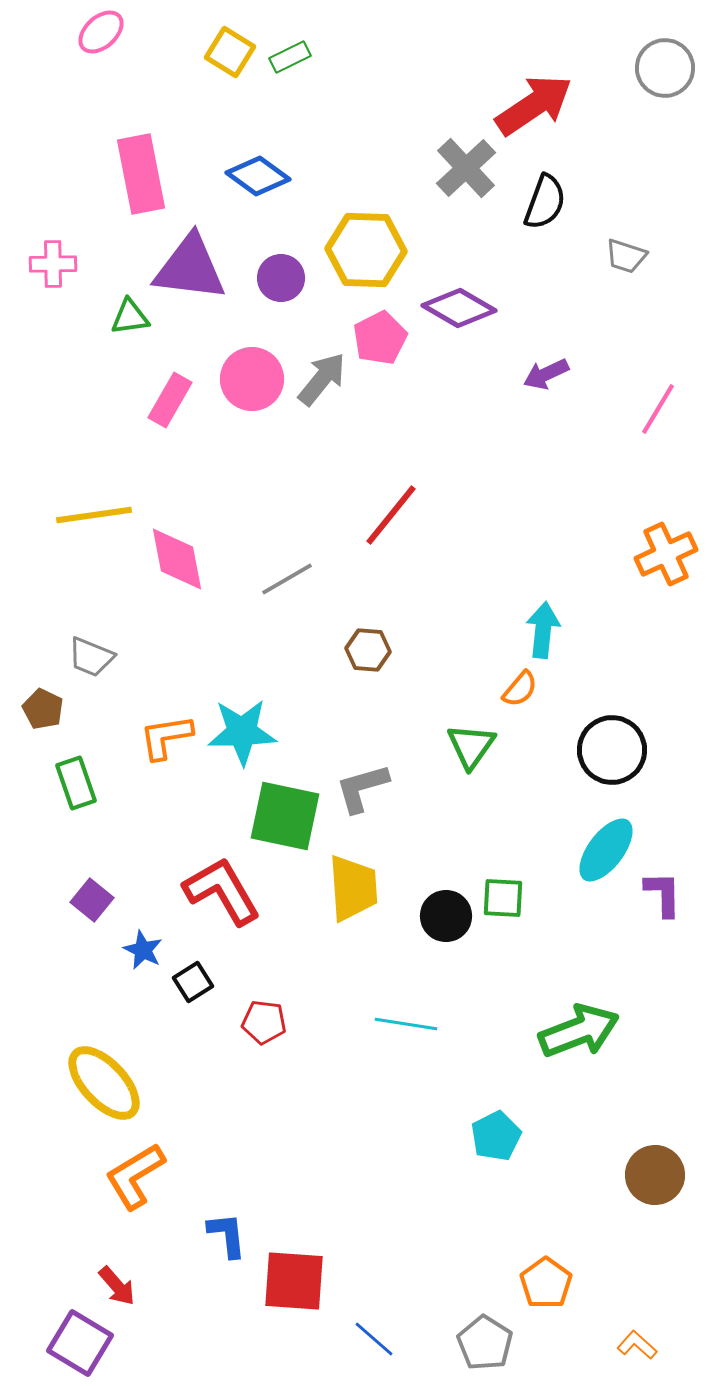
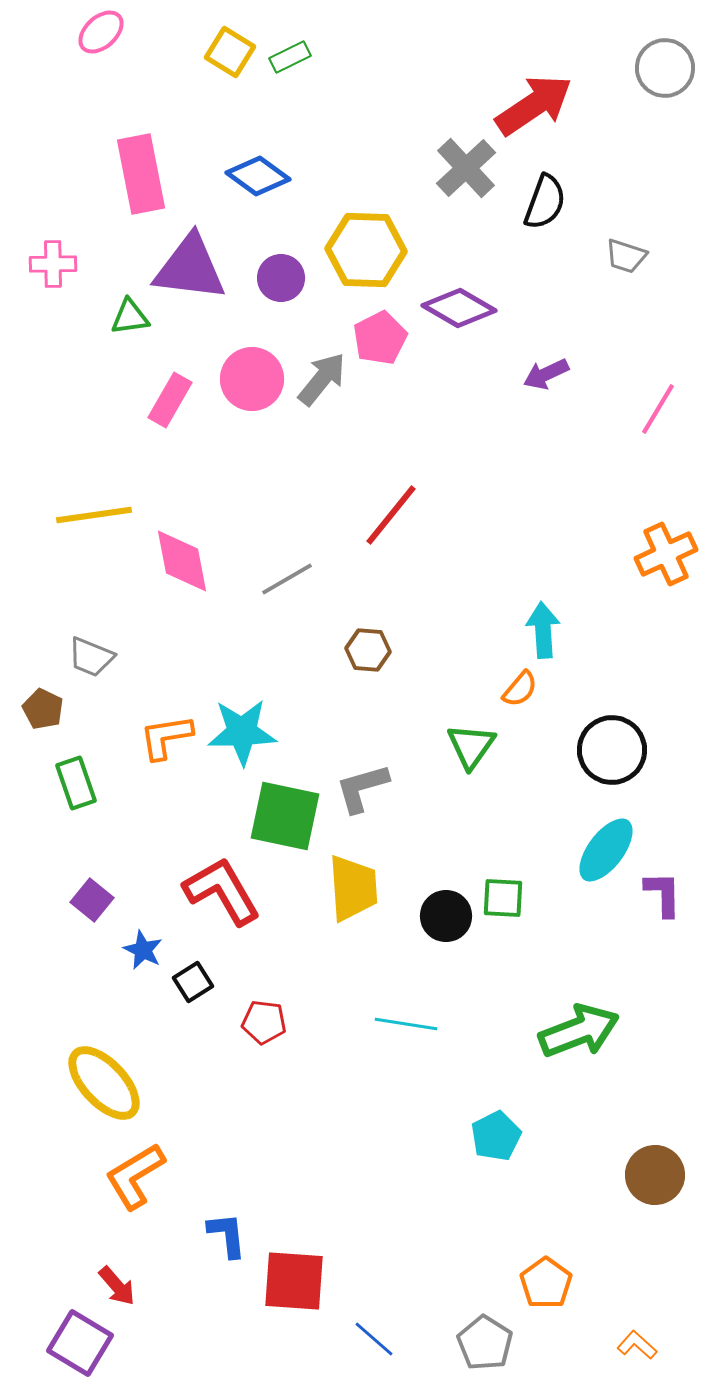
pink diamond at (177, 559): moved 5 px right, 2 px down
cyan arrow at (543, 630): rotated 10 degrees counterclockwise
